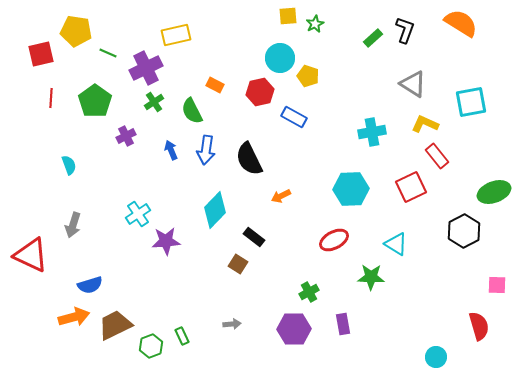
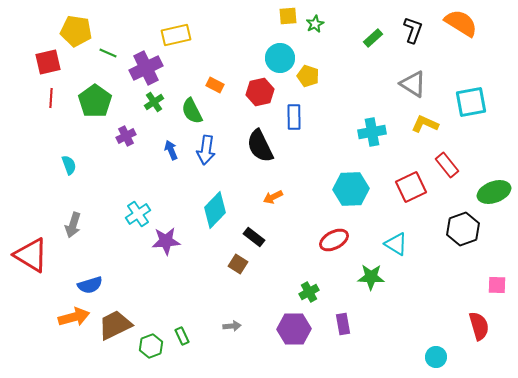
black L-shape at (405, 30): moved 8 px right
red square at (41, 54): moved 7 px right, 8 px down
blue rectangle at (294, 117): rotated 60 degrees clockwise
red rectangle at (437, 156): moved 10 px right, 9 px down
black semicircle at (249, 159): moved 11 px right, 13 px up
orange arrow at (281, 196): moved 8 px left, 1 px down
black hexagon at (464, 231): moved 1 px left, 2 px up; rotated 8 degrees clockwise
red triangle at (31, 255): rotated 6 degrees clockwise
gray arrow at (232, 324): moved 2 px down
